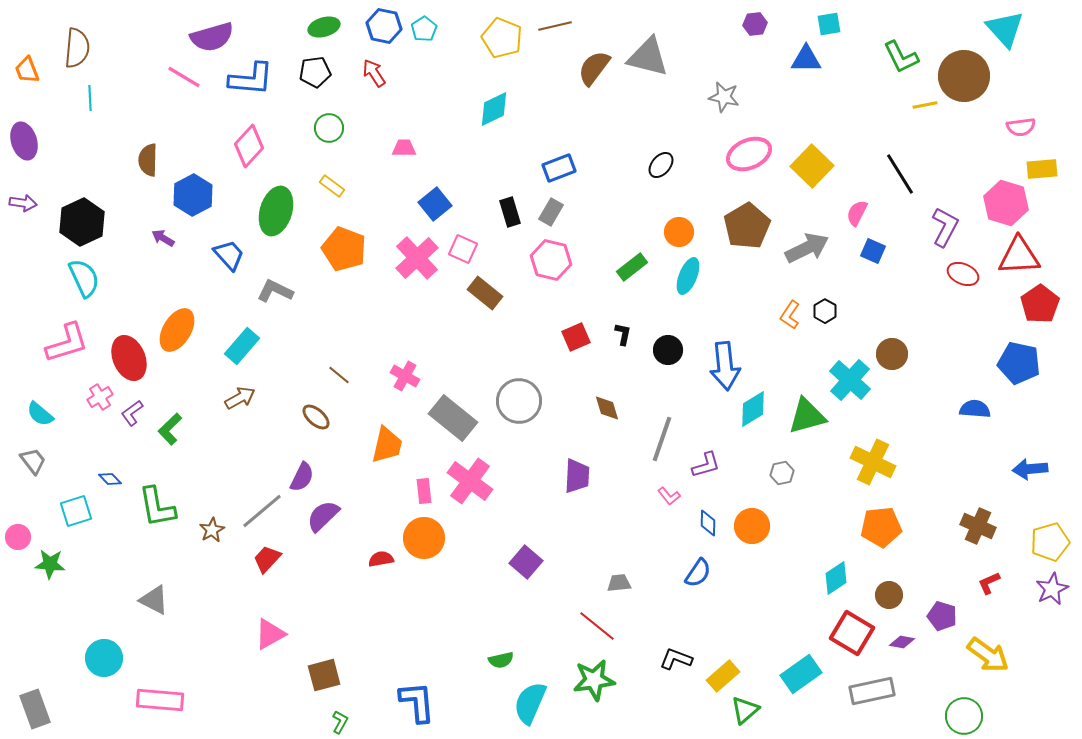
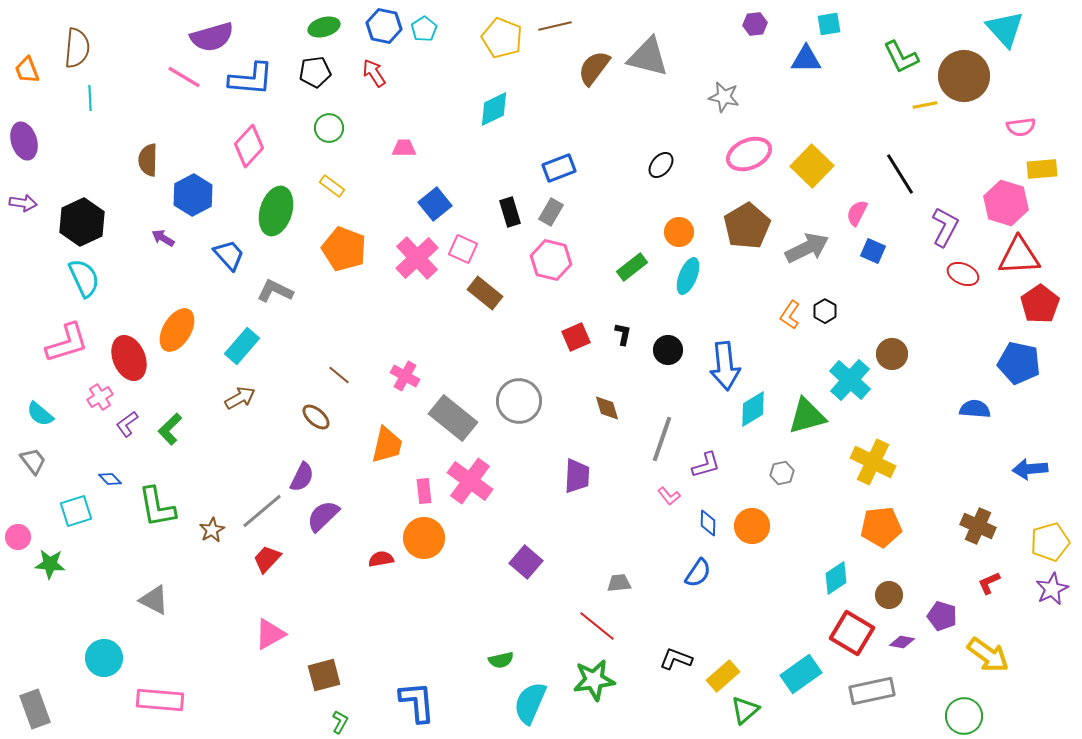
purple L-shape at (132, 413): moved 5 px left, 11 px down
